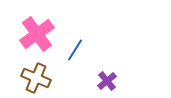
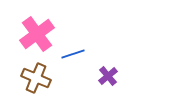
blue line: moved 2 px left, 4 px down; rotated 40 degrees clockwise
purple cross: moved 1 px right, 5 px up
